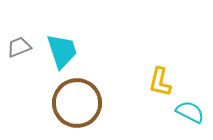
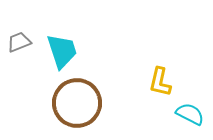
gray trapezoid: moved 5 px up
cyan semicircle: moved 2 px down
